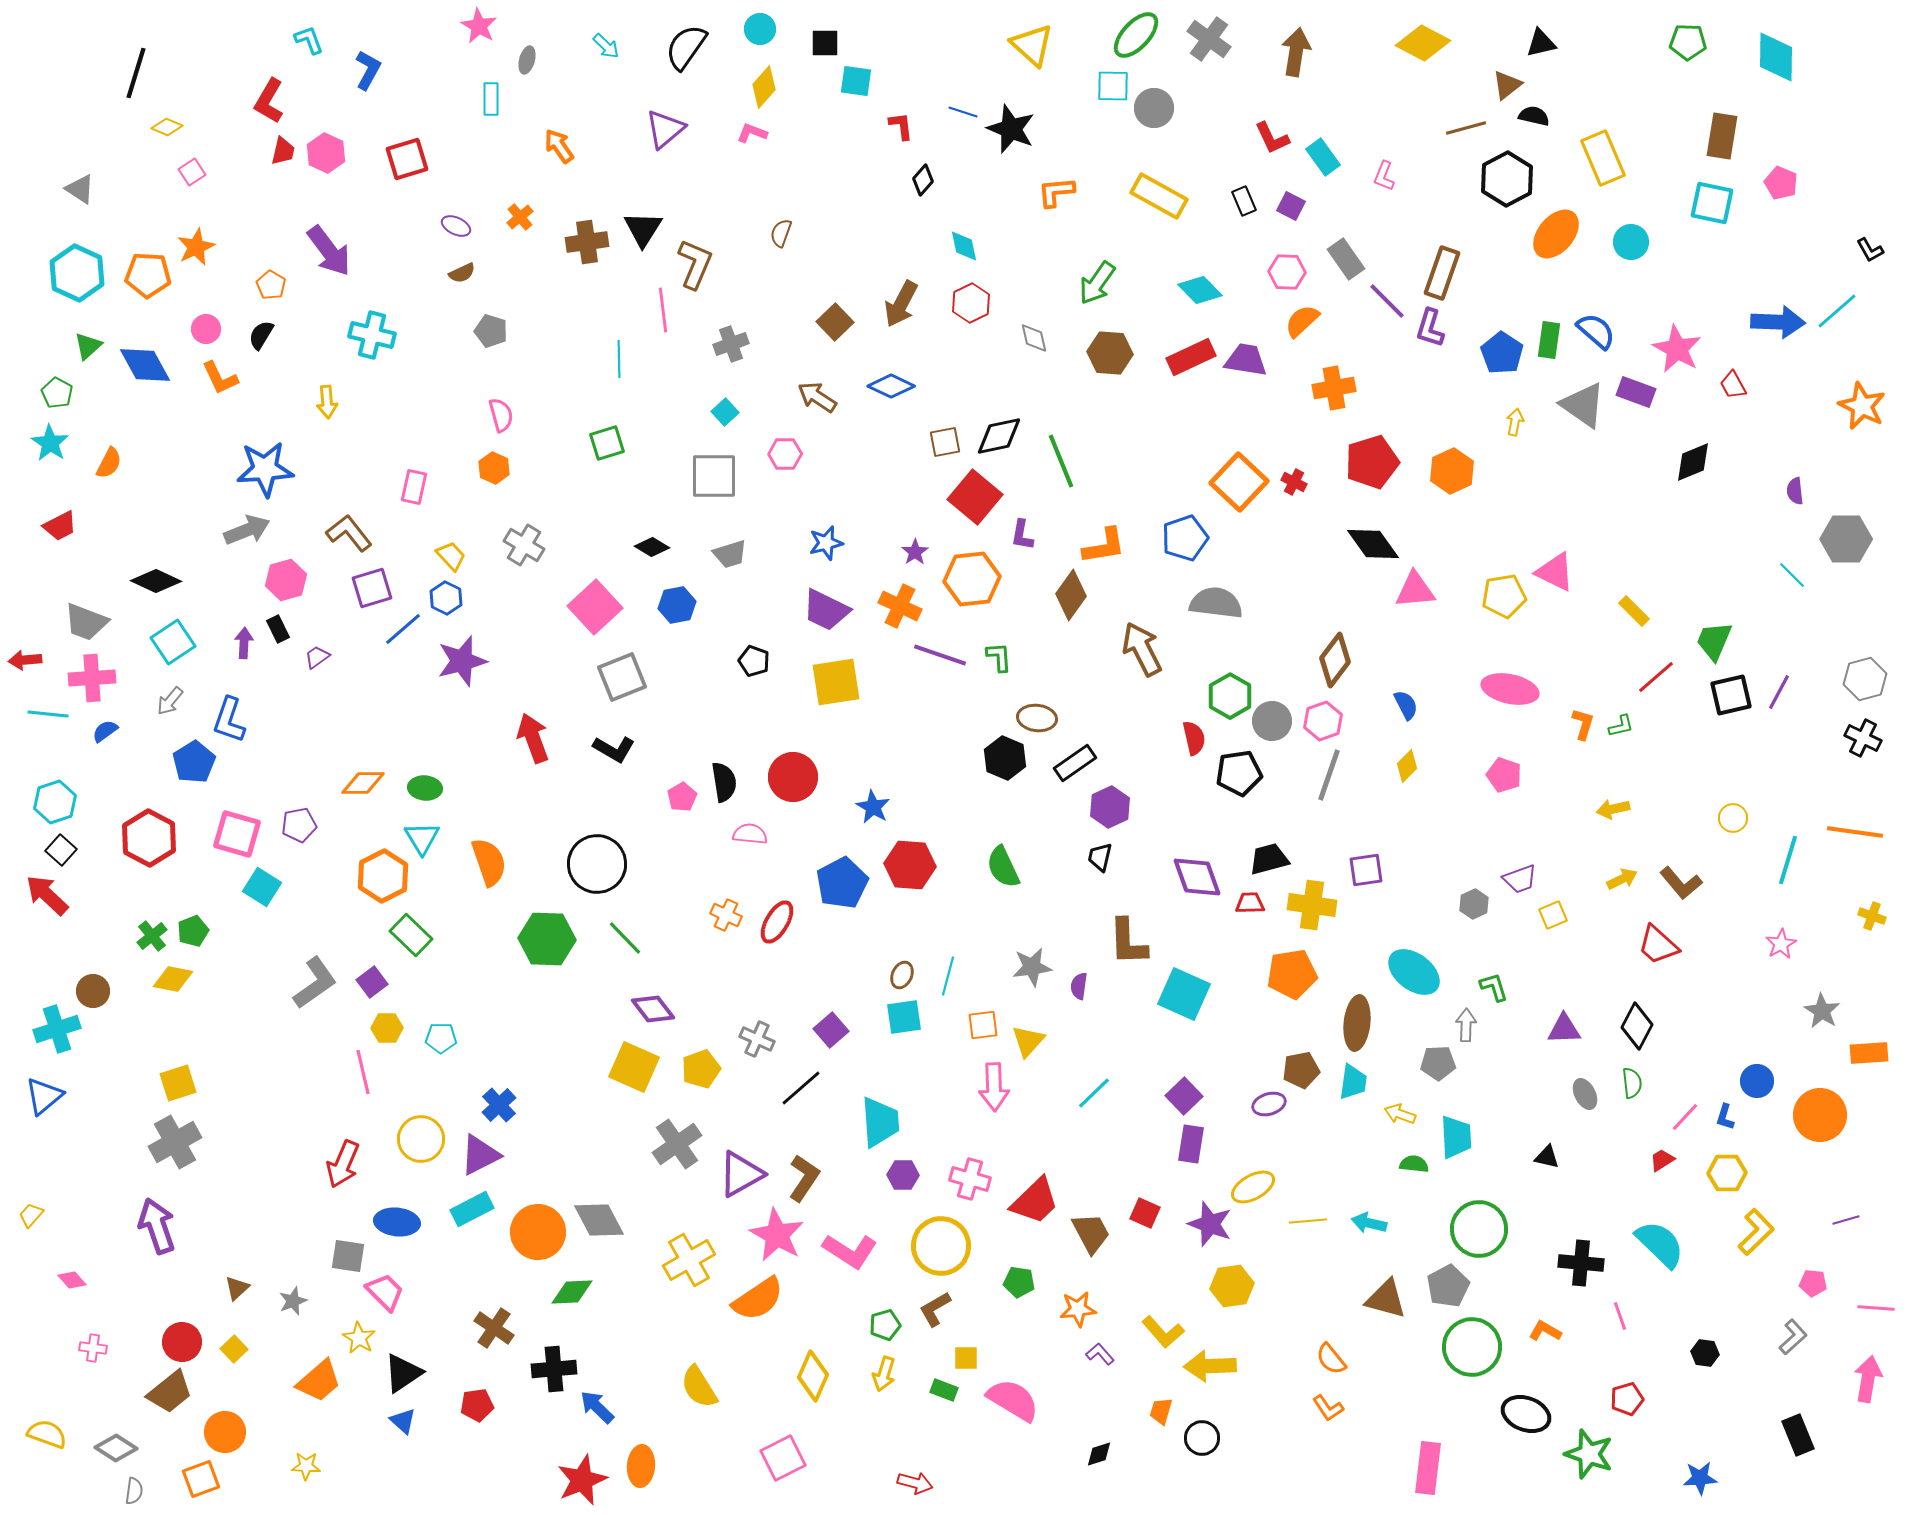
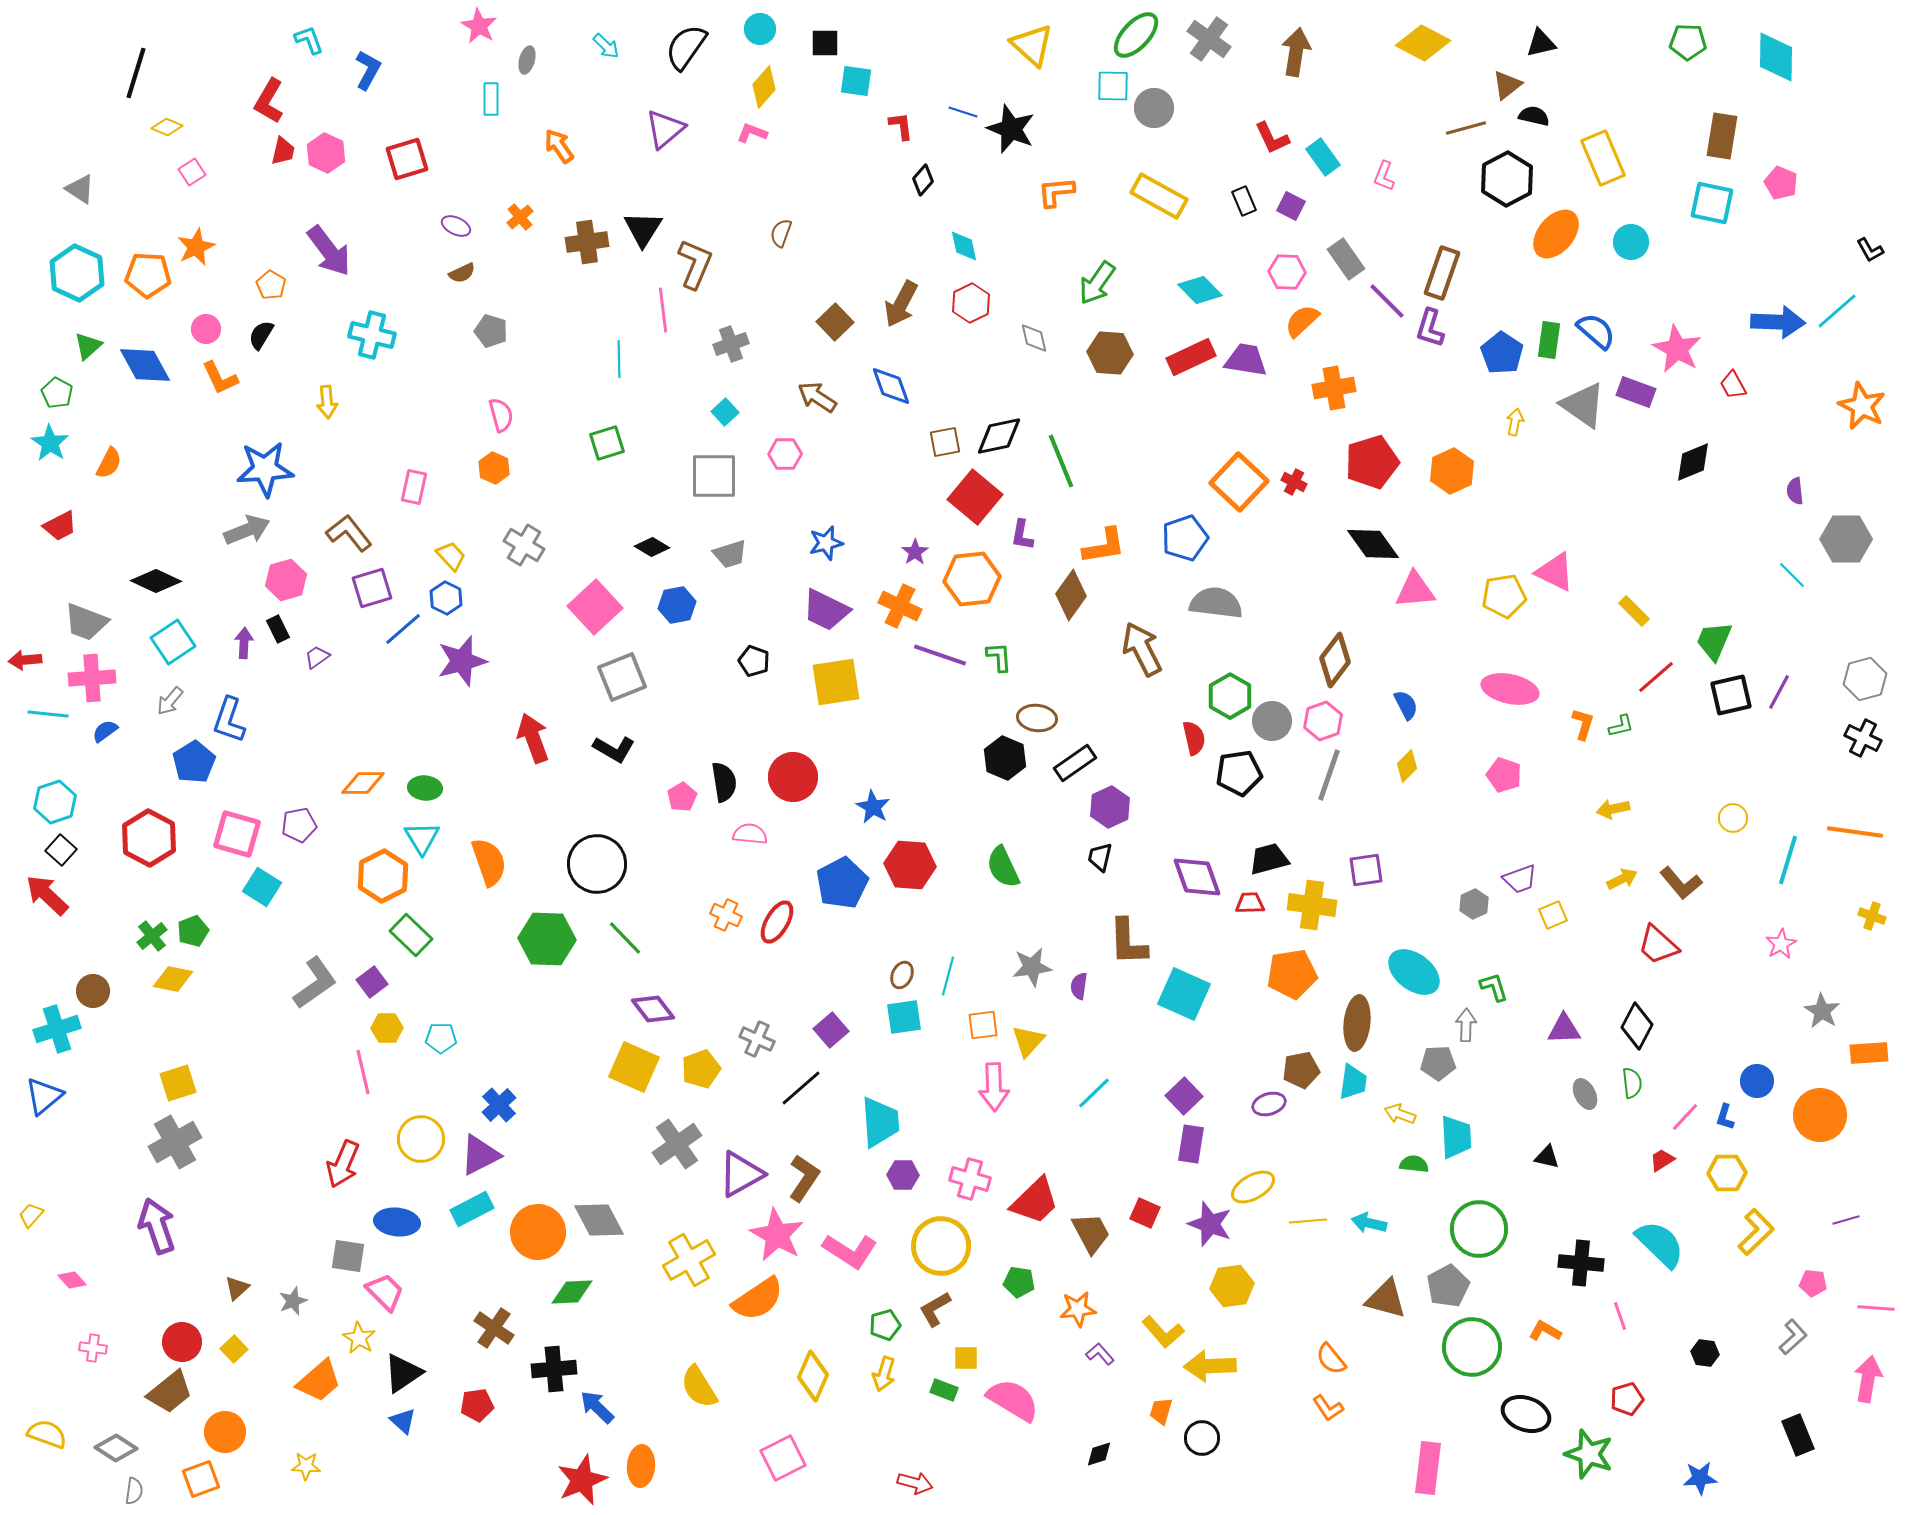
blue diamond at (891, 386): rotated 45 degrees clockwise
